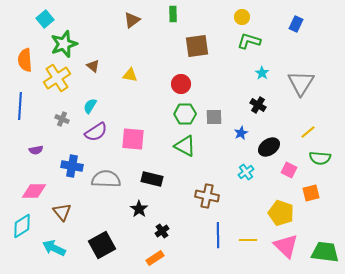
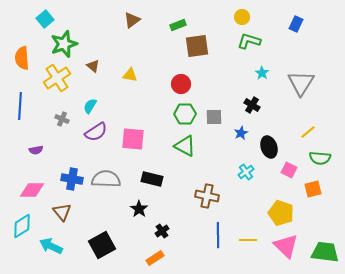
green rectangle at (173, 14): moved 5 px right, 11 px down; rotated 70 degrees clockwise
orange semicircle at (25, 60): moved 3 px left, 2 px up
black cross at (258, 105): moved 6 px left
black ellipse at (269, 147): rotated 75 degrees counterclockwise
blue cross at (72, 166): moved 13 px down
pink diamond at (34, 191): moved 2 px left, 1 px up
orange square at (311, 193): moved 2 px right, 4 px up
cyan arrow at (54, 248): moved 3 px left, 2 px up
